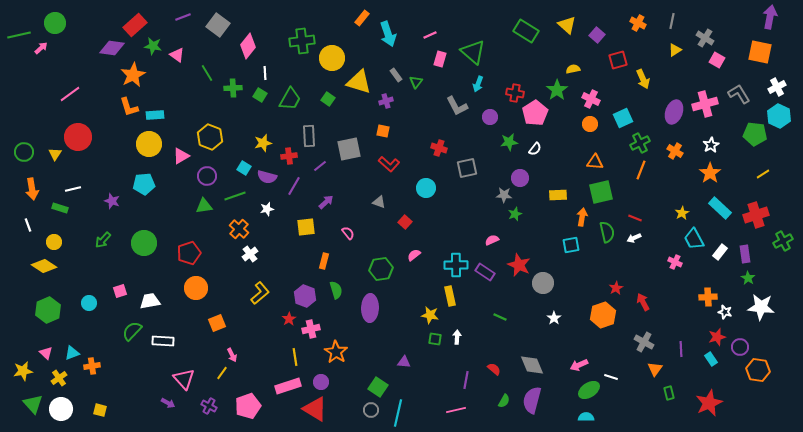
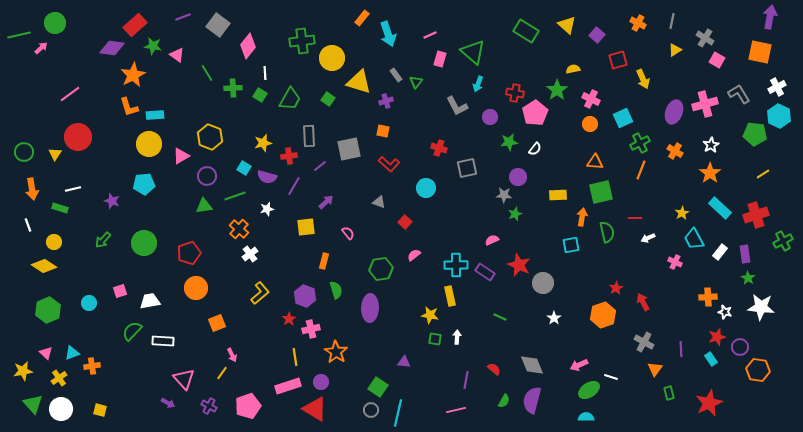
purple circle at (520, 178): moved 2 px left, 1 px up
red line at (635, 218): rotated 24 degrees counterclockwise
white arrow at (634, 238): moved 14 px right
